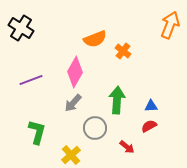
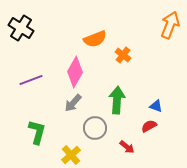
orange cross: moved 4 px down
blue triangle: moved 5 px right; rotated 24 degrees clockwise
